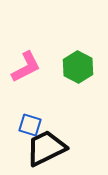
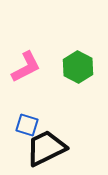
blue square: moved 3 px left
